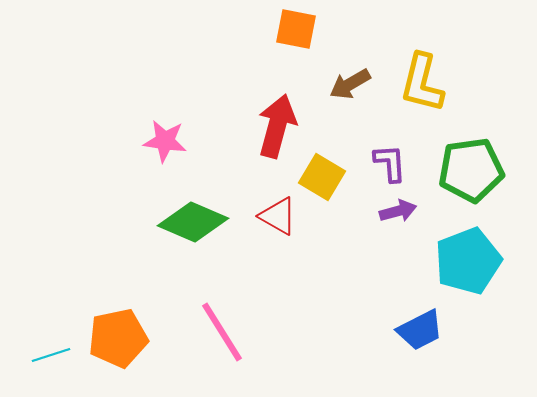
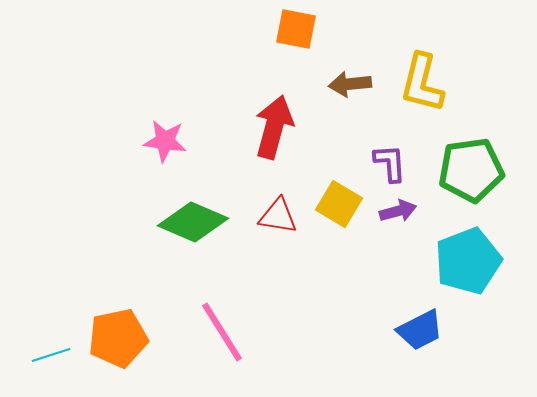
brown arrow: rotated 24 degrees clockwise
red arrow: moved 3 px left, 1 px down
yellow square: moved 17 px right, 27 px down
red triangle: rotated 21 degrees counterclockwise
